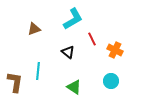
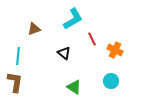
black triangle: moved 4 px left, 1 px down
cyan line: moved 20 px left, 15 px up
